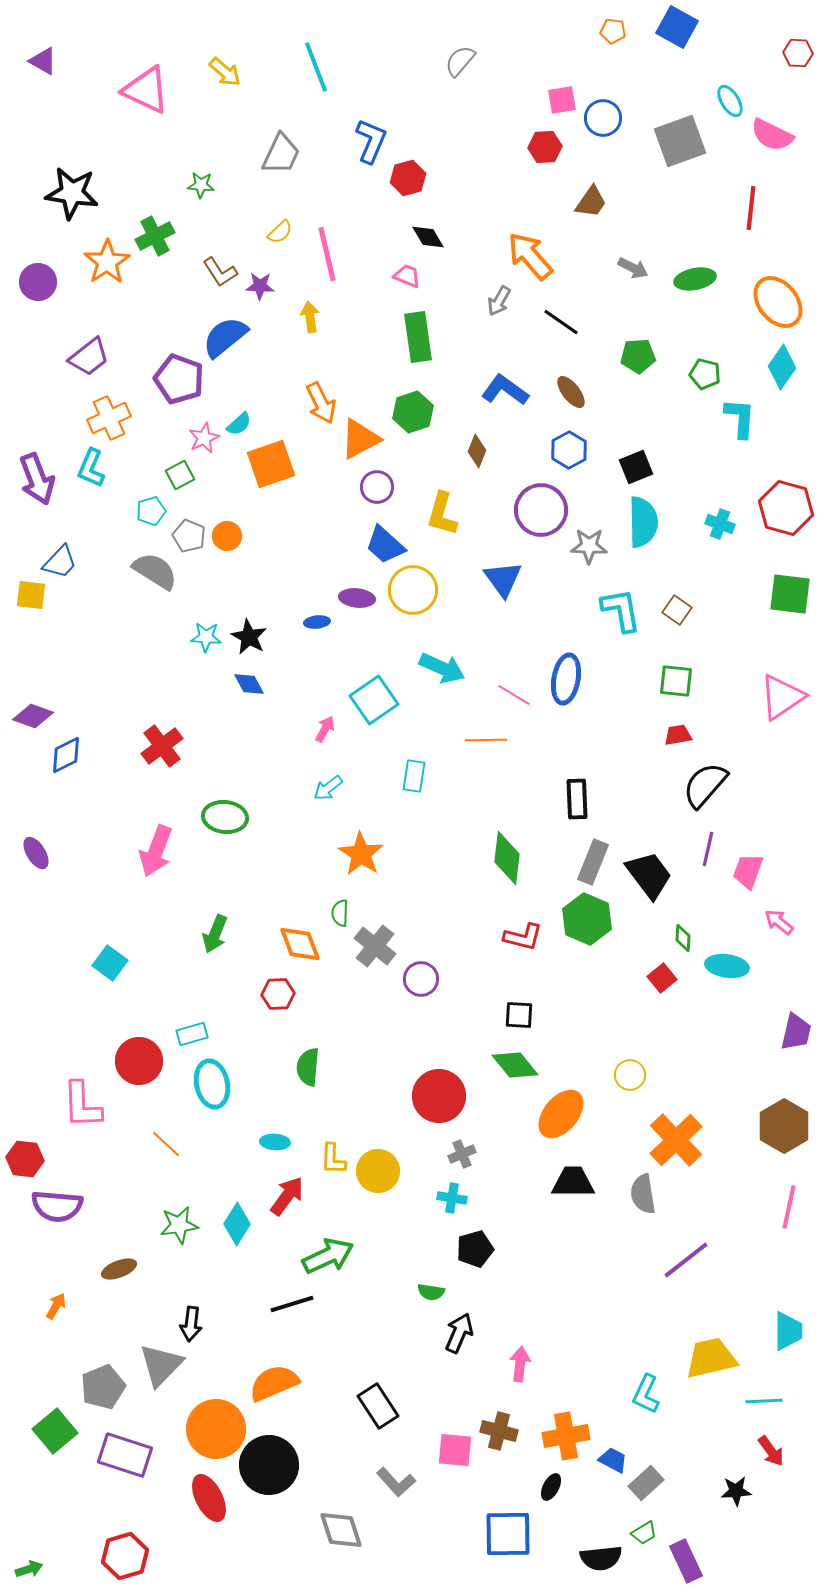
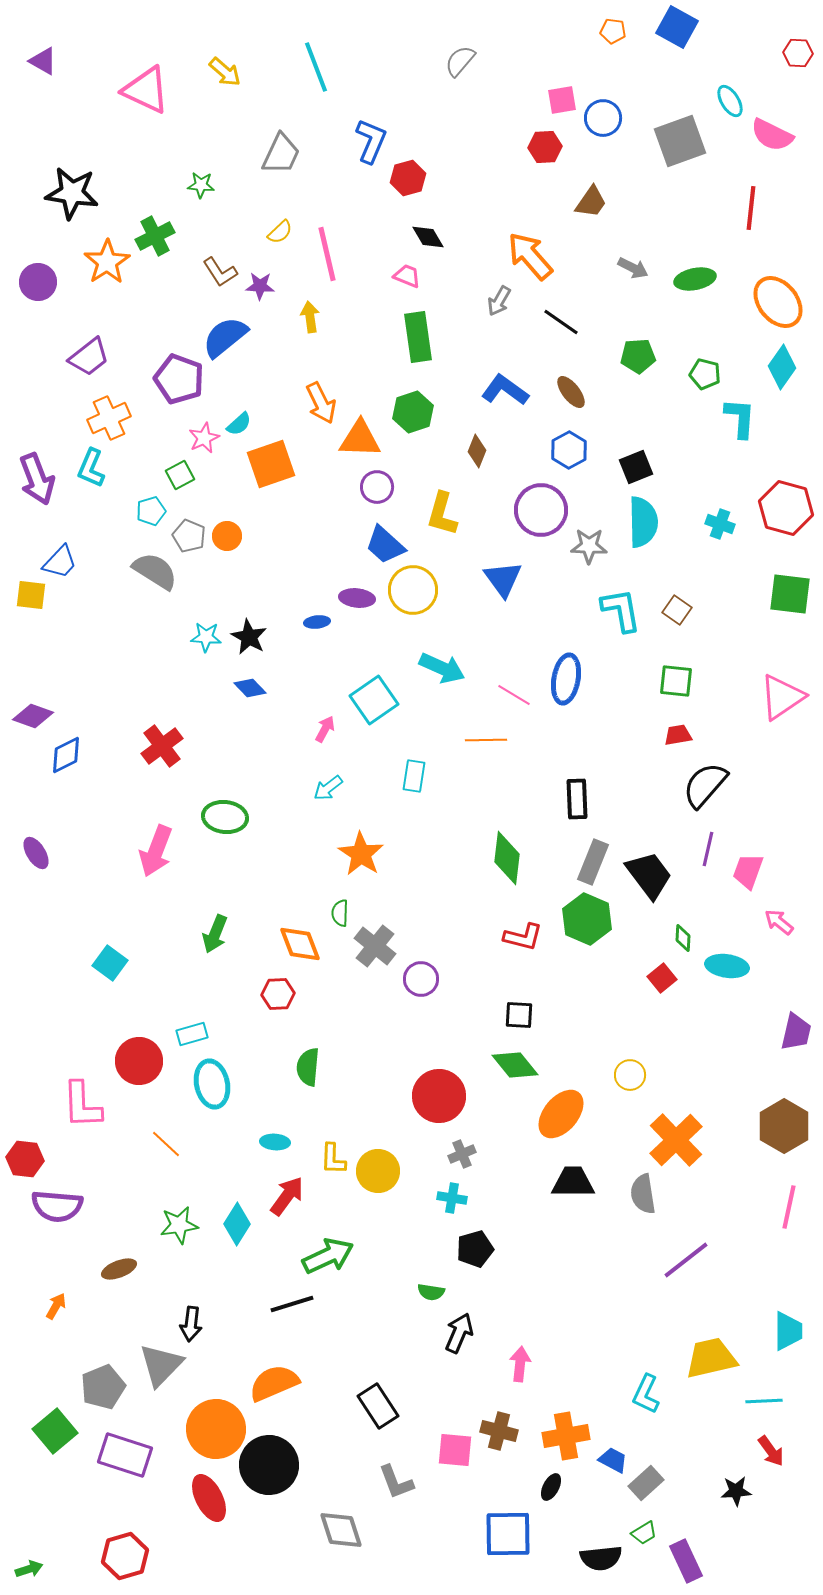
orange triangle at (360, 439): rotated 30 degrees clockwise
blue diamond at (249, 684): moved 1 px right, 4 px down; rotated 16 degrees counterclockwise
gray L-shape at (396, 1482): rotated 21 degrees clockwise
